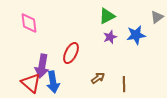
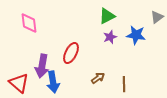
blue star: rotated 18 degrees clockwise
red triangle: moved 12 px left
